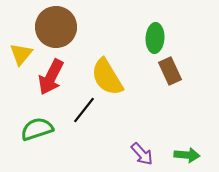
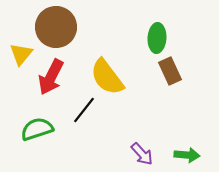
green ellipse: moved 2 px right
yellow semicircle: rotated 6 degrees counterclockwise
